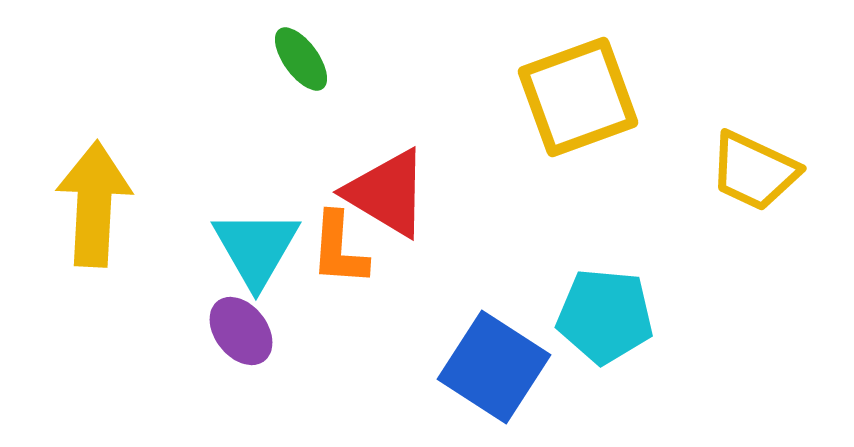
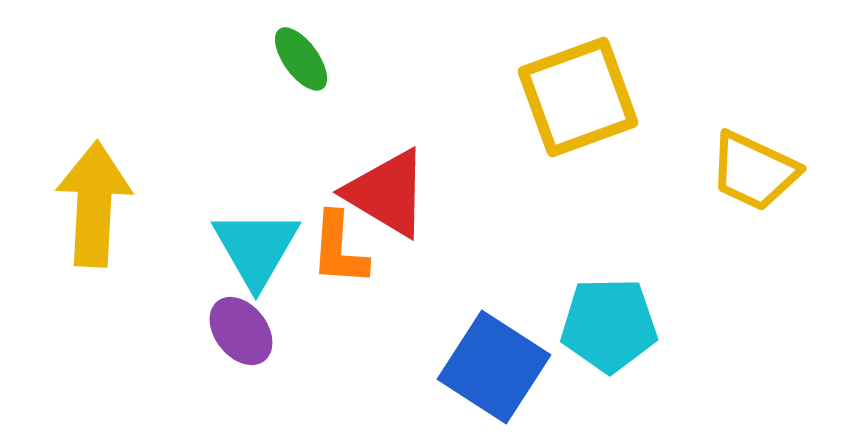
cyan pentagon: moved 4 px right, 9 px down; rotated 6 degrees counterclockwise
